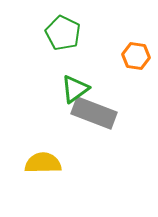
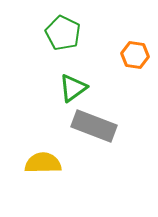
orange hexagon: moved 1 px left, 1 px up
green triangle: moved 2 px left, 1 px up
gray rectangle: moved 13 px down
